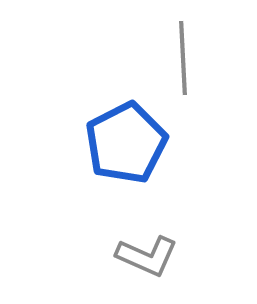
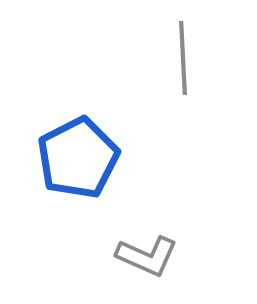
blue pentagon: moved 48 px left, 15 px down
